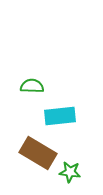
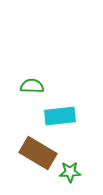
green star: rotated 10 degrees counterclockwise
